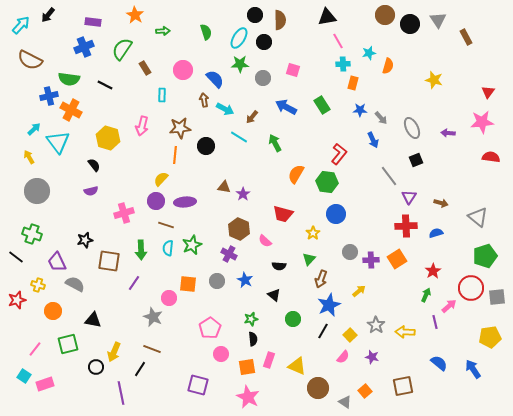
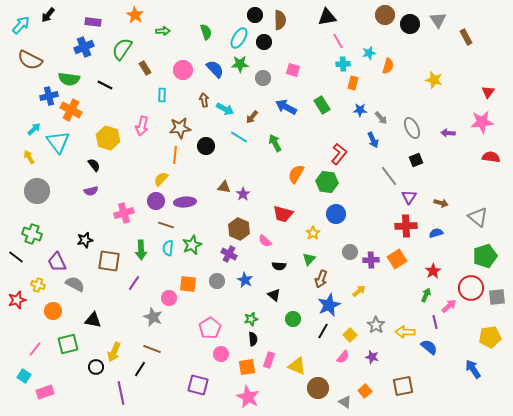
blue semicircle at (215, 79): moved 10 px up
blue semicircle at (439, 363): moved 10 px left, 16 px up
pink rectangle at (45, 384): moved 8 px down
